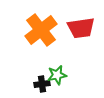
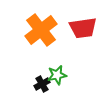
red trapezoid: moved 2 px right
black cross: rotated 21 degrees counterclockwise
